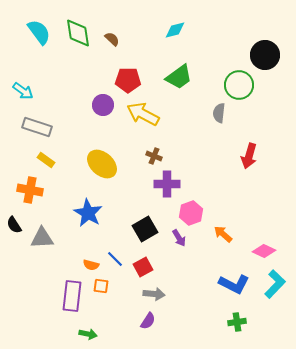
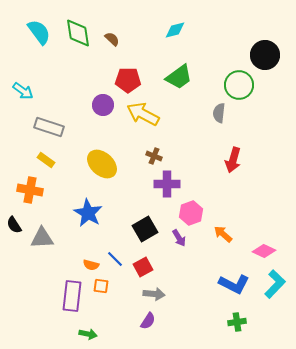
gray rectangle: moved 12 px right
red arrow: moved 16 px left, 4 px down
